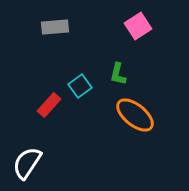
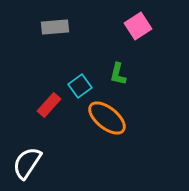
orange ellipse: moved 28 px left, 3 px down
